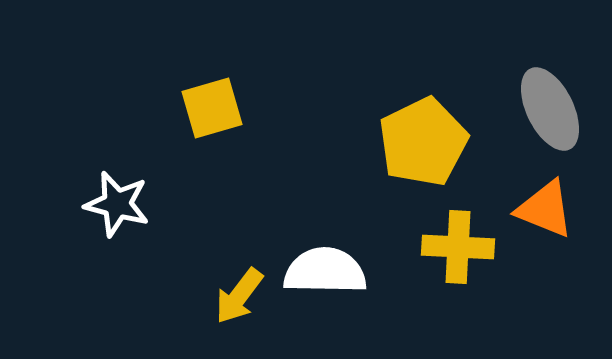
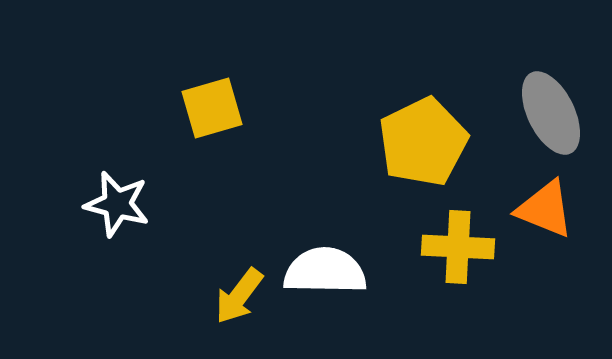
gray ellipse: moved 1 px right, 4 px down
